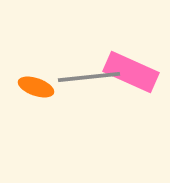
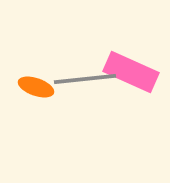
gray line: moved 4 px left, 2 px down
